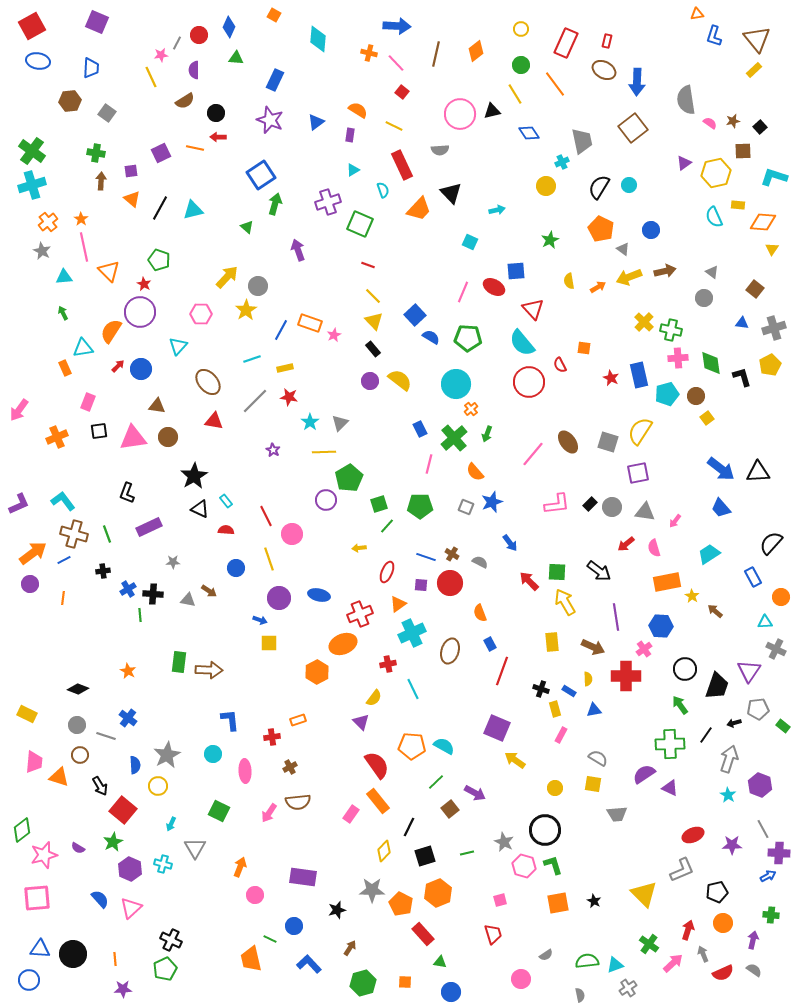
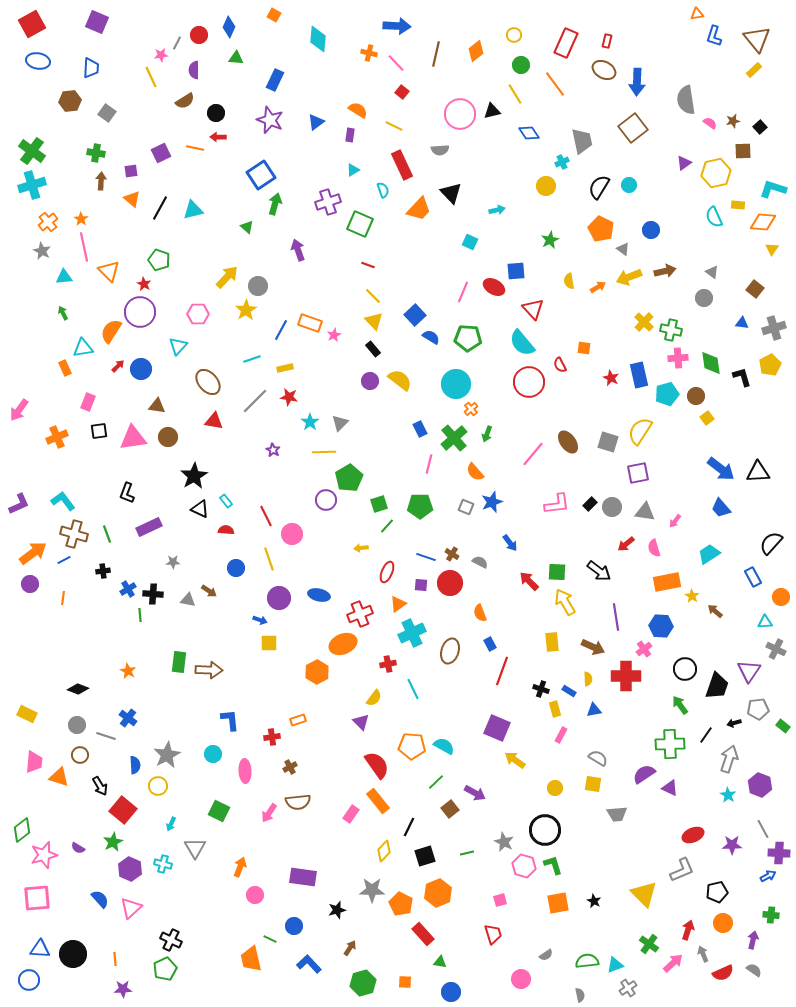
red square at (32, 26): moved 2 px up
yellow circle at (521, 29): moved 7 px left, 6 px down
cyan L-shape at (774, 177): moved 1 px left, 12 px down
pink hexagon at (201, 314): moved 3 px left
yellow arrow at (359, 548): moved 2 px right
